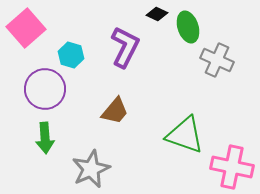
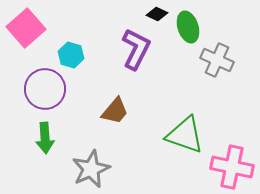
purple L-shape: moved 11 px right, 2 px down
